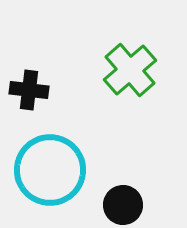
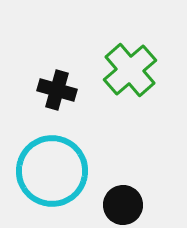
black cross: moved 28 px right; rotated 9 degrees clockwise
cyan circle: moved 2 px right, 1 px down
